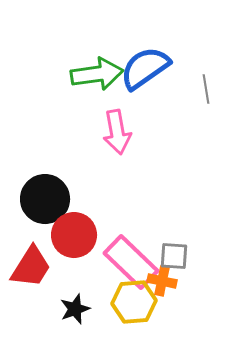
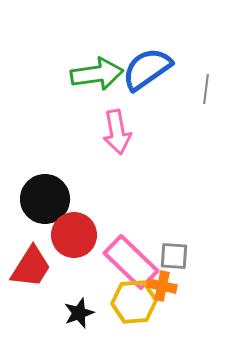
blue semicircle: moved 2 px right, 1 px down
gray line: rotated 16 degrees clockwise
orange cross: moved 5 px down
black star: moved 4 px right, 4 px down
